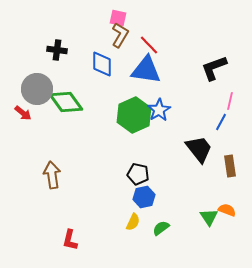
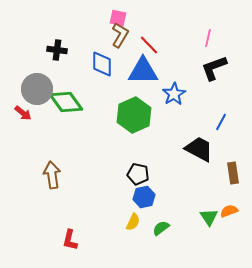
blue triangle: moved 3 px left, 1 px down; rotated 8 degrees counterclockwise
pink line: moved 22 px left, 63 px up
blue star: moved 15 px right, 16 px up
black trapezoid: rotated 24 degrees counterclockwise
brown rectangle: moved 3 px right, 7 px down
orange semicircle: moved 2 px right, 1 px down; rotated 42 degrees counterclockwise
